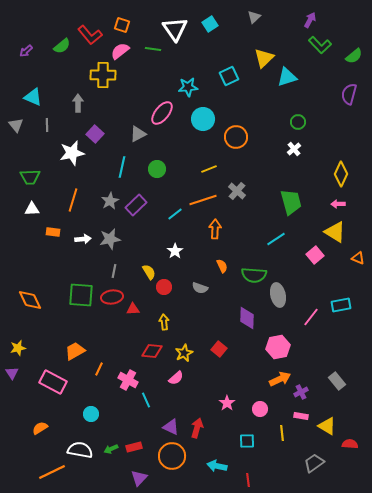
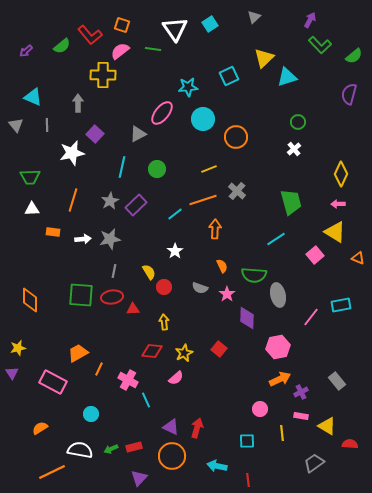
orange diamond at (30, 300): rotated 25 degrees clockwise
orange trapezoid at (75, 351): moved 3 px right, 2 px down
pink star at (227, 403): moved 109 px up
